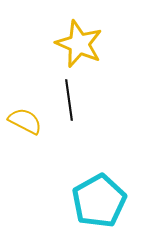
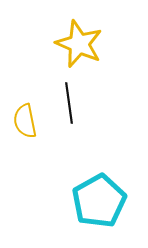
black line: moved 3 px down
yellow semicircle: rotated 128 degrees counterclockwise
